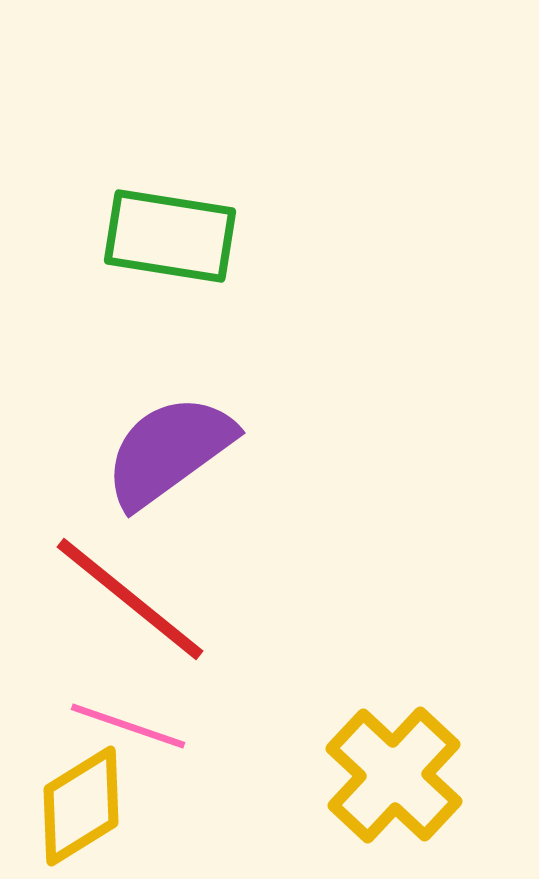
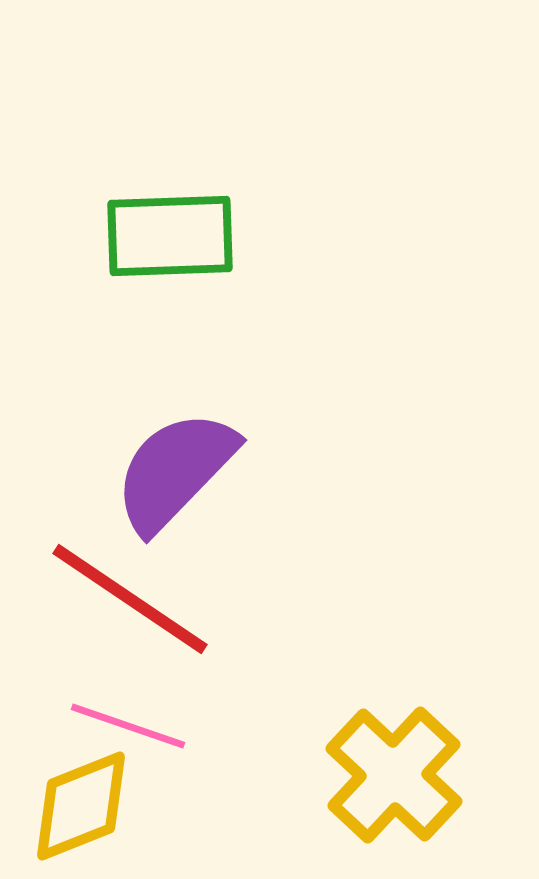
green rectangle: rotated 11 degrees counterclockwise
purple semicircle: moved 6 px right, 20 px down; rotated 10 degrees counterclockwise
red line: rotated 5 degrees counterclockwise
yellow diamond: rotated 10 degrees clockwise
